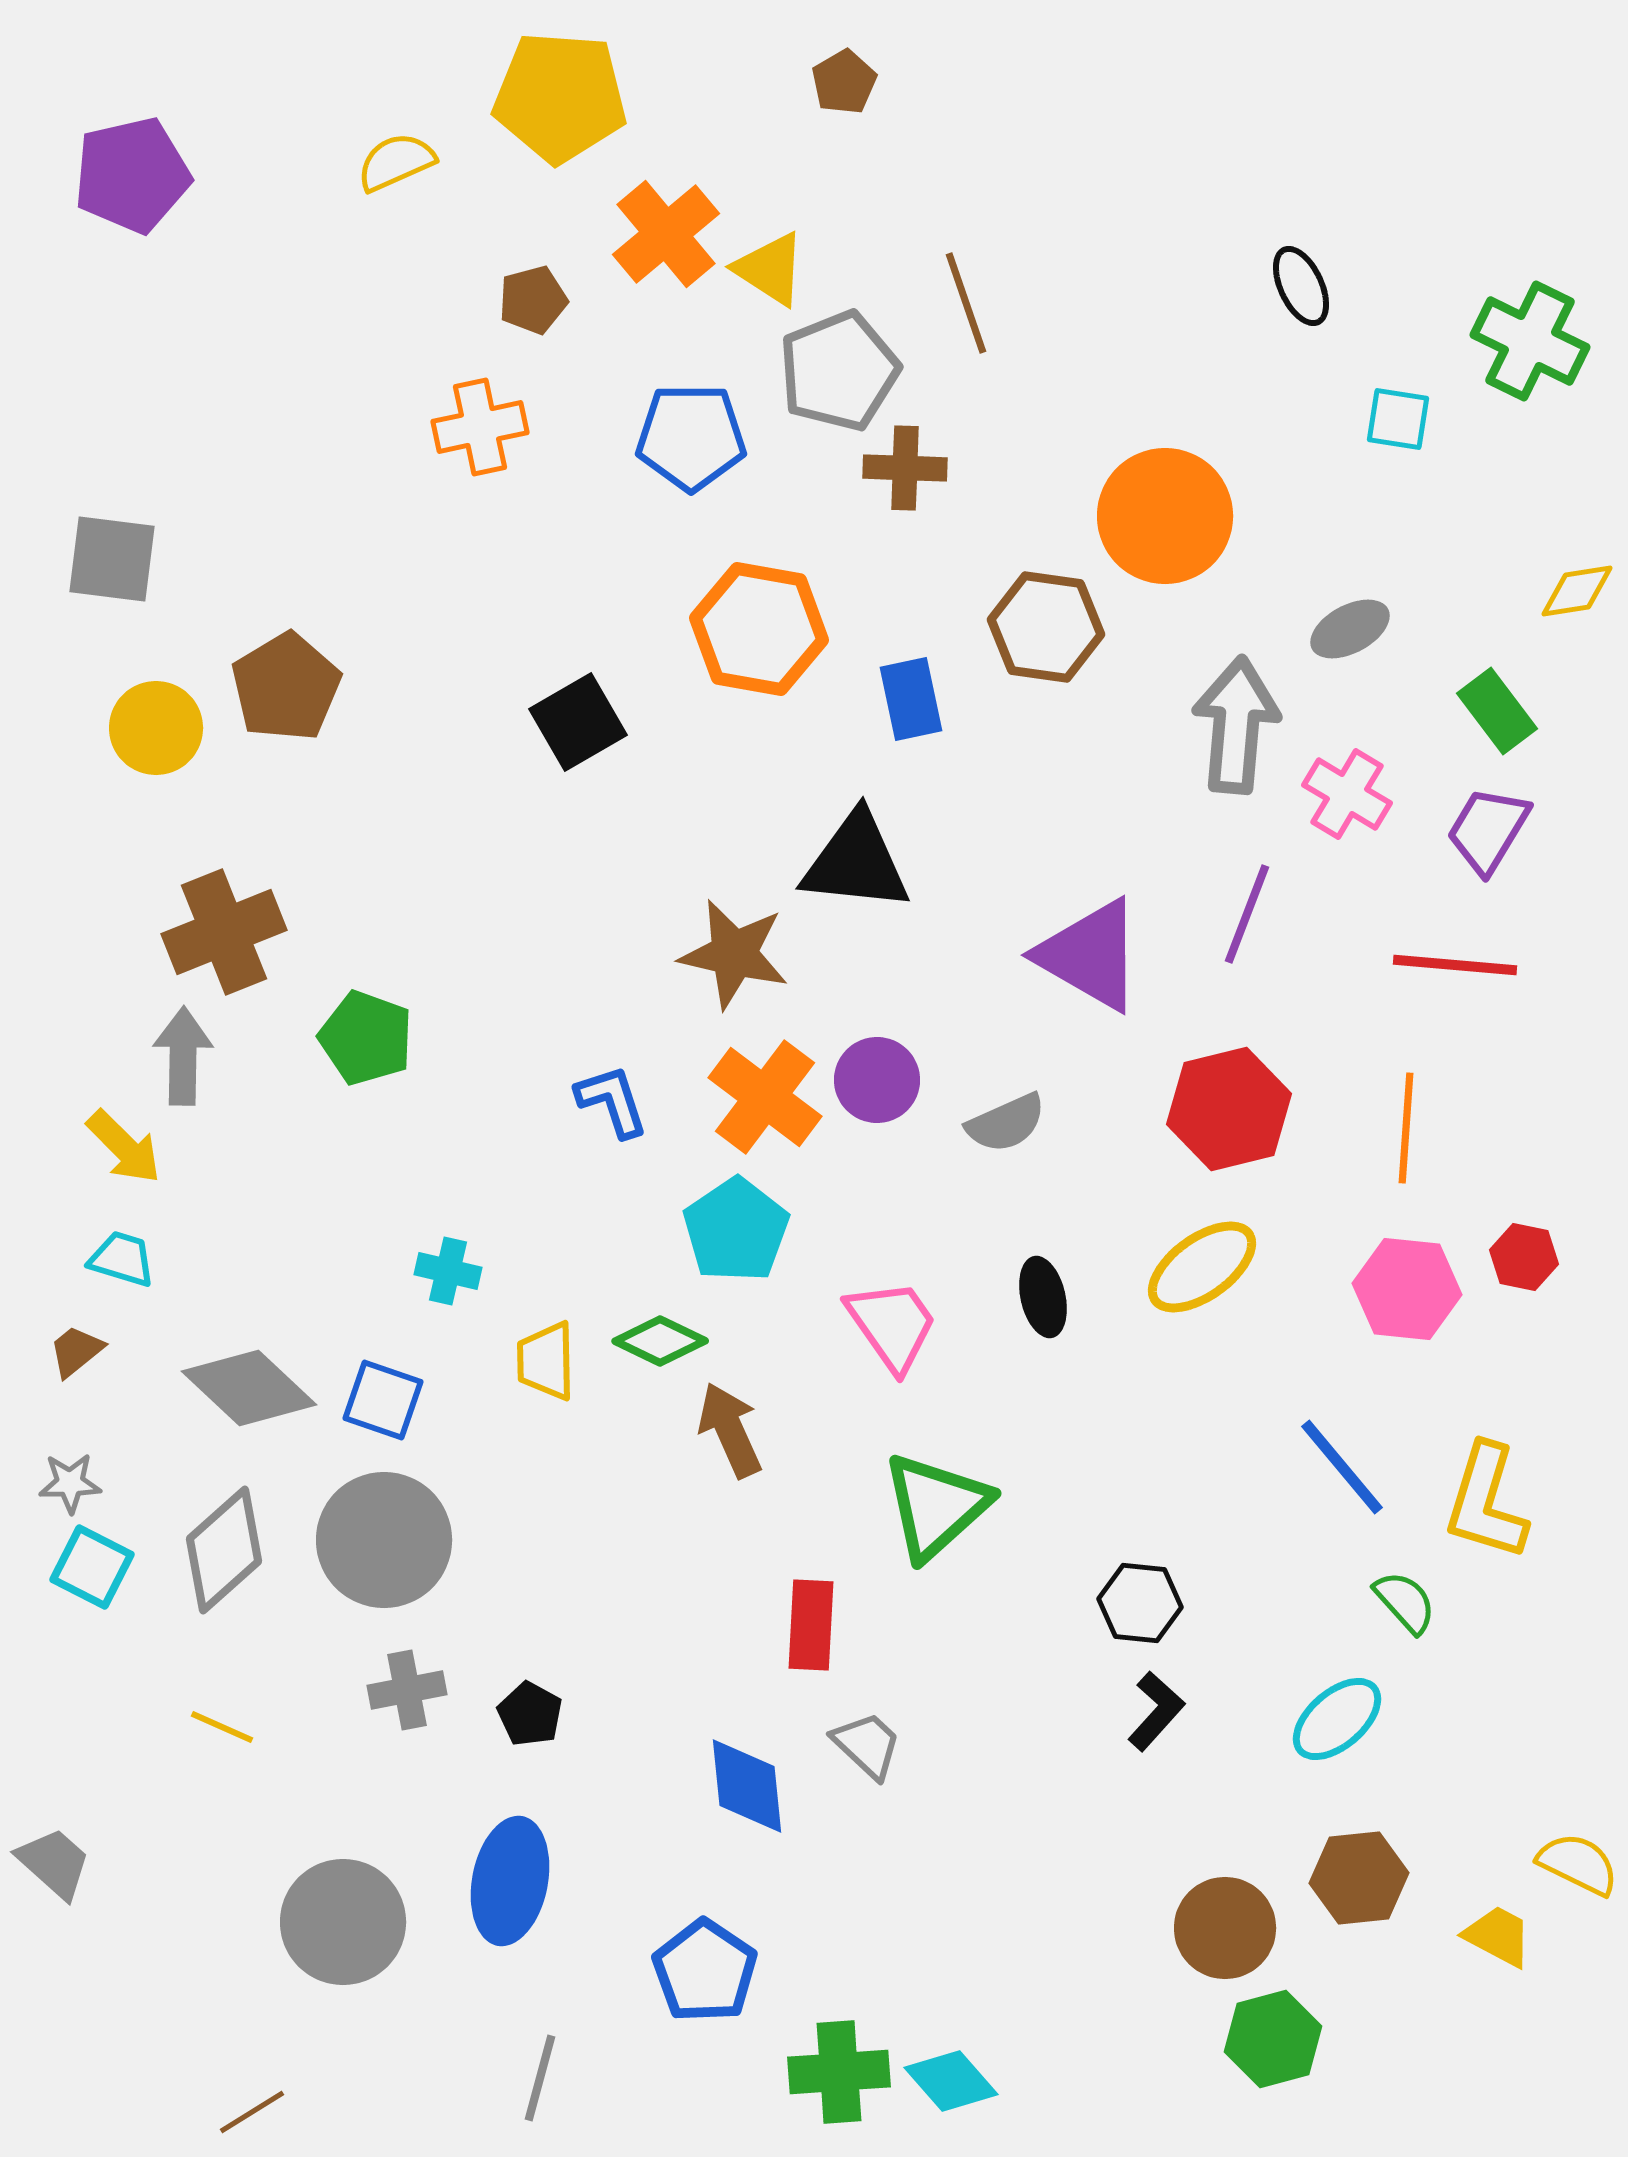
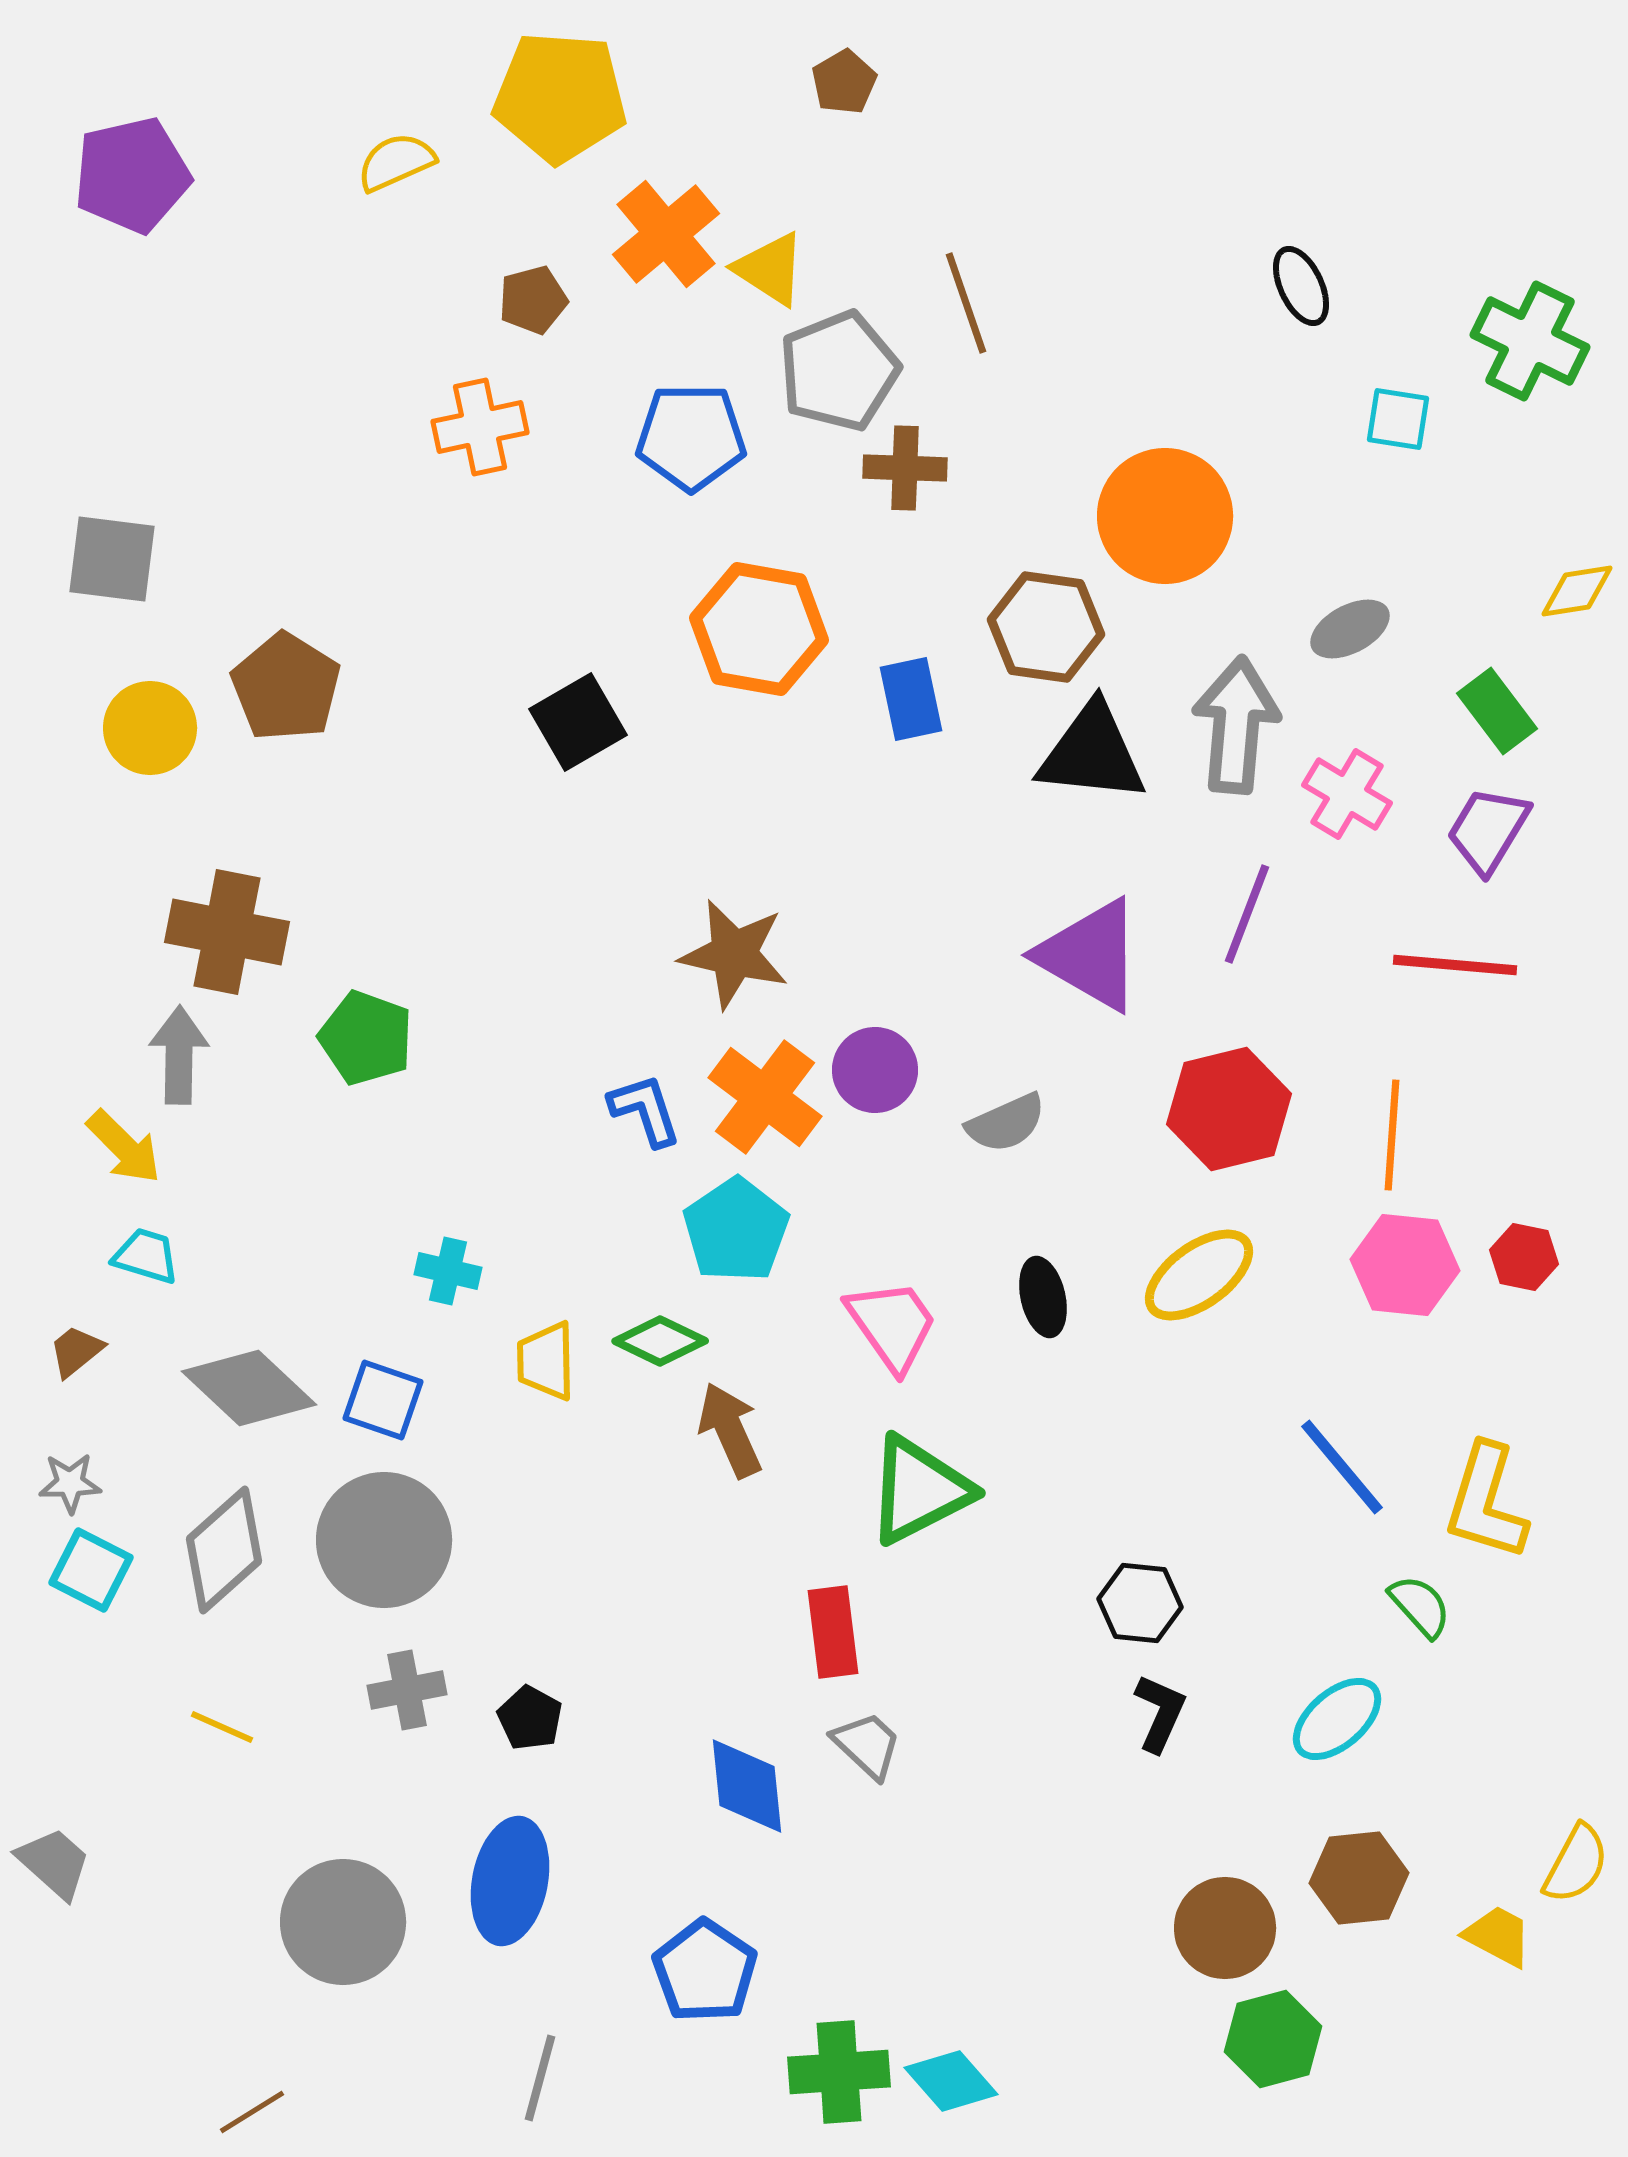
brown pentagon at (286, 687): rotated 9 degrees counterclockwise
yellow circle at (156, 728): moved 6 px left
black triangle at (856, 862): moved 236 px right, 109 px up
brown cross at (224, 932): moved 3 px right; rotated 33 degrees clockwise
gray arrow at (183, 1056): moved 4 px left, 1 px up
purple circle at (877, 1080): moved 2 px left, 10 px up
blue L-shape at (612, 1101): moved 33 px right, 9 px down
orange line at (1406, 1128): moved 14 px left, 7 px down
cyan trapezoid at (122, 1259): moved 24 px right, 3 px up
yellow ellipse at (1202, 1267): moved 3 px left, 8 px down
pink hexagon at (1407, 1289): moved 2 px left, 24 px up
green triangle at (936, 1506): moved 17 px left, 16 px up; rotated 15 degrees clockwise
cyan square at (92, 1567): moved 1 px left, 3 px down
green semicircle at (1405, 1602): moved 15 px right, 4 px down
red rectangle at (811, 1625): moved 22 px right, 7 px down; rotated 10 degrees counterclockwise
black L-shape at (1156, 1711): moved 4 px right, 2 px down; rotated 18 degrees counterclockwise
black pentagon at (530, 1714): moved 4 px down
yellow semicircle at (1578, 1864): moved 2 px left; rotated 92 degrees clockwise
